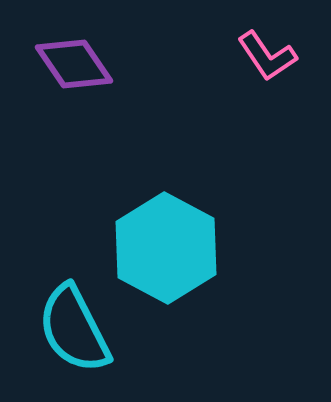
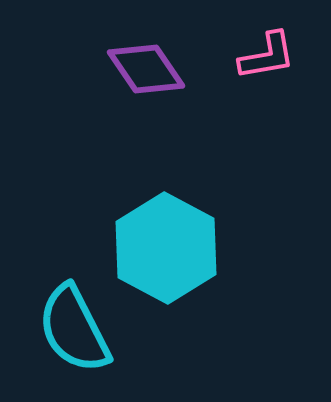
pink L-shape: rotated 66 degrees counterclockwise
purple diamond: moved 72 px right, 5 px down
